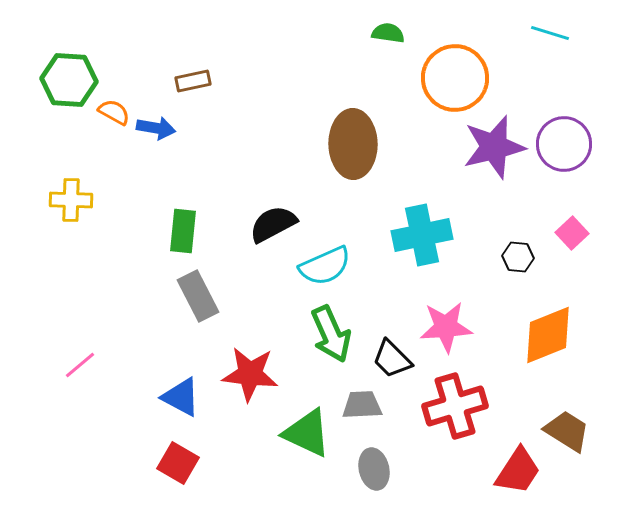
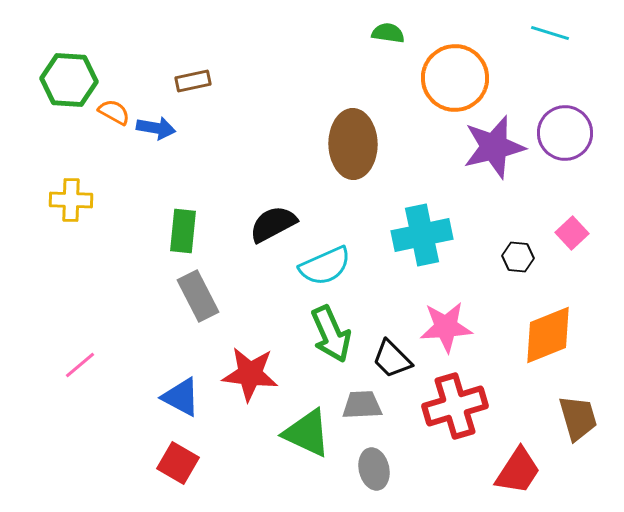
purple circle: moved 1 px right, 11 px up
brown trapezoid: moved 11 px right, 13 px up; rotated 42 degrees clockwise
